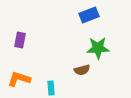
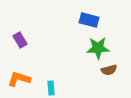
blue rectangle: moved 5 px down; rotated 36 degrees clockwise
purple rectangle: rotated 42 degrees counterclockwise
brown semicircle: moved 27 px right
